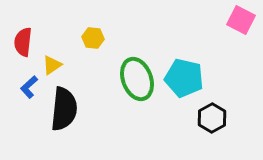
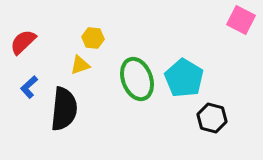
red semicircle: rotated 40 degrees clockwise
yellow triangle: moved 28 px right; rotated 15 degrees clockwise
cyan pentagon: rotated 18 degrees clockwise
black hexagon: rotated 16 degrees counterclockwise
